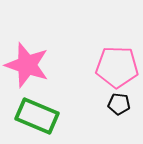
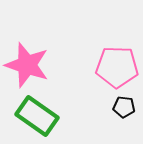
black pentagon: moved 5 px right, 3 px down
green rectangle: rotated 12 degrees clockwise
